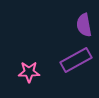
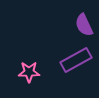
purple semicircle: rotated 15 degrees counterclockwise
